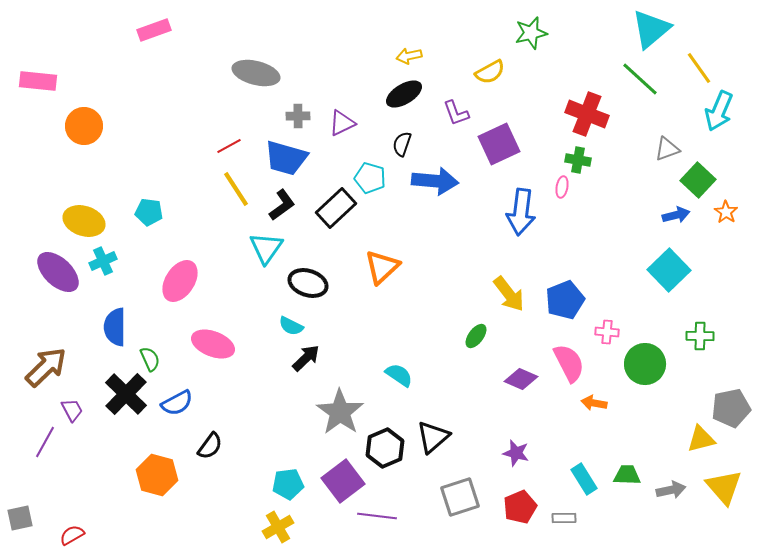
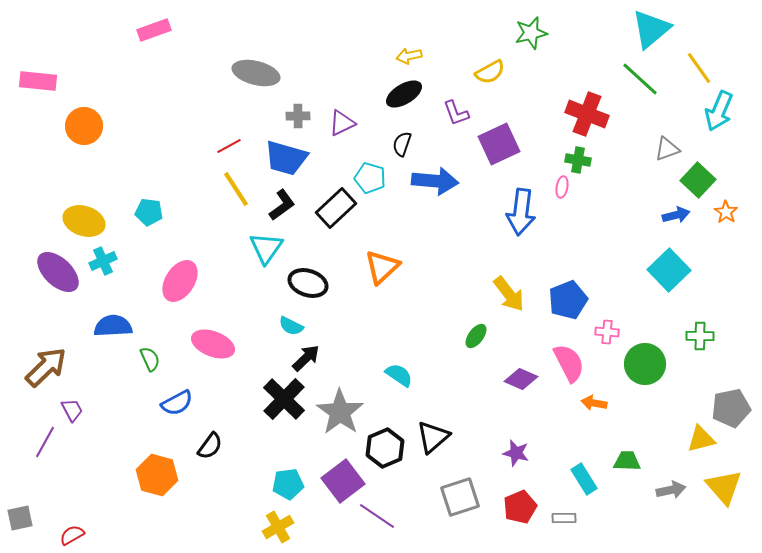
blue pentagon at (565, 300): moved 3 px right
blue semicircle at (115, 327): moved 2 px left, 1 px up; rotated 87 degrees clockwise
black cross at (126, 394): moved 158 px right, 5 px down
green trapezoid at (627, 475): moved 14 px up
purple line at (377, 516): rotated 27 degrees clockwise
